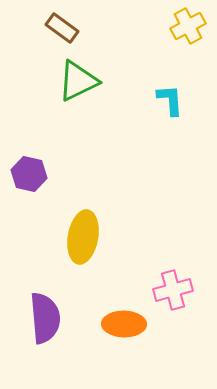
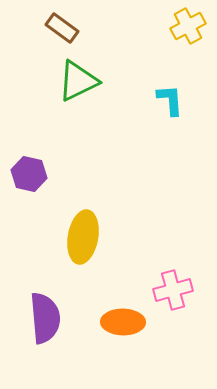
orange ellipse: moved 1 px left, 2 px up
